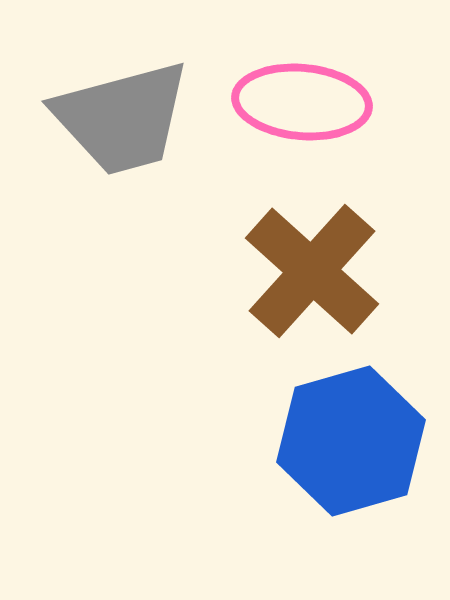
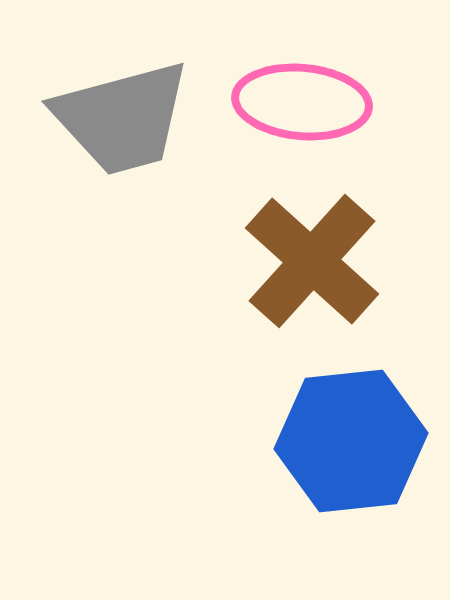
brown cross: moved 10 px up
blue hexagon: rotated 10 degrees clockwise
